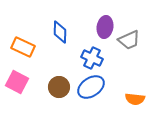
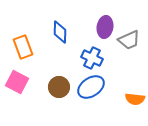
orange rectangle: rotated 45 degrees clockwise
